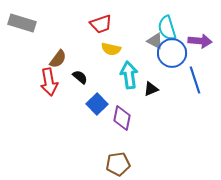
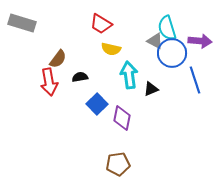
red trapezoid: rotated 50 degrees clockwise
black semicircle: rotated 49 degrees counterclockwise
